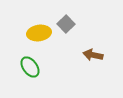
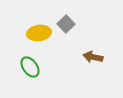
brown arrow: moved 2 px down
